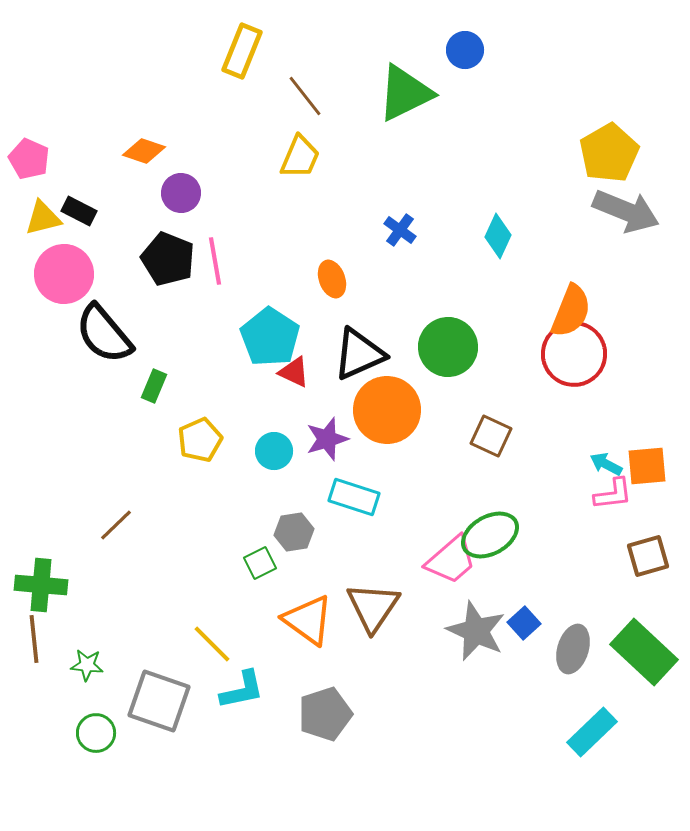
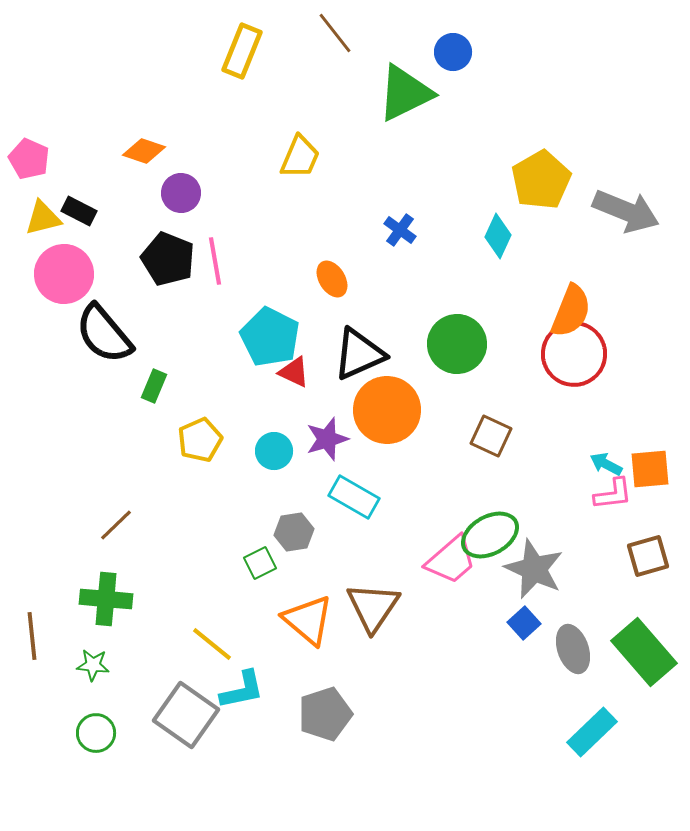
blue circle at (465, 50): moved 12 px left, 2 px down
brown line at (305, 96): moved 30 px right, 63 px up
yellow pentagon at (609, 153): moved 68 px left, 27 px down
orange ellipse at (332, 279): rotated 12 degrees counterclockwise
cyan pentagon at (270, 337): rotated 6 degrees counterclockwise
green circle at (448, 347): moved 9 px right, 3 px up
orange square at (647, 466): moved 3 px right, 3 px down
cyan rectangle at (354, 497): rotated 12 degrees clockwise
green cross at (41, 585): moved 65 px right, 14 px down
orange triangle at (308, 620): rotated 4 degrees clockwise
gray star at (476, 631): moved 58 px right, 62 px up
brown line at (34, 639): moved 2 px left, 3 px up
yellow line at (212, 644): rotated 6 degrees counterclockwise
gray ellipse at (573, 649): rotated 36 degrees counterclockwise
green rectangle at (644, 652): rotated 6 degrees clockwise
green star at (87, 665): moved 6 px right
gray square at (159, 701): moved 27 px right, 14 px down; rotated 16 degrees clockwise
